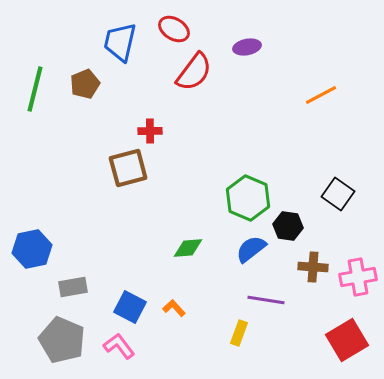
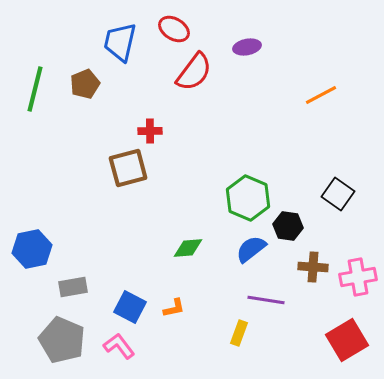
orange L-shape: rotated 120 degrees clockwise
